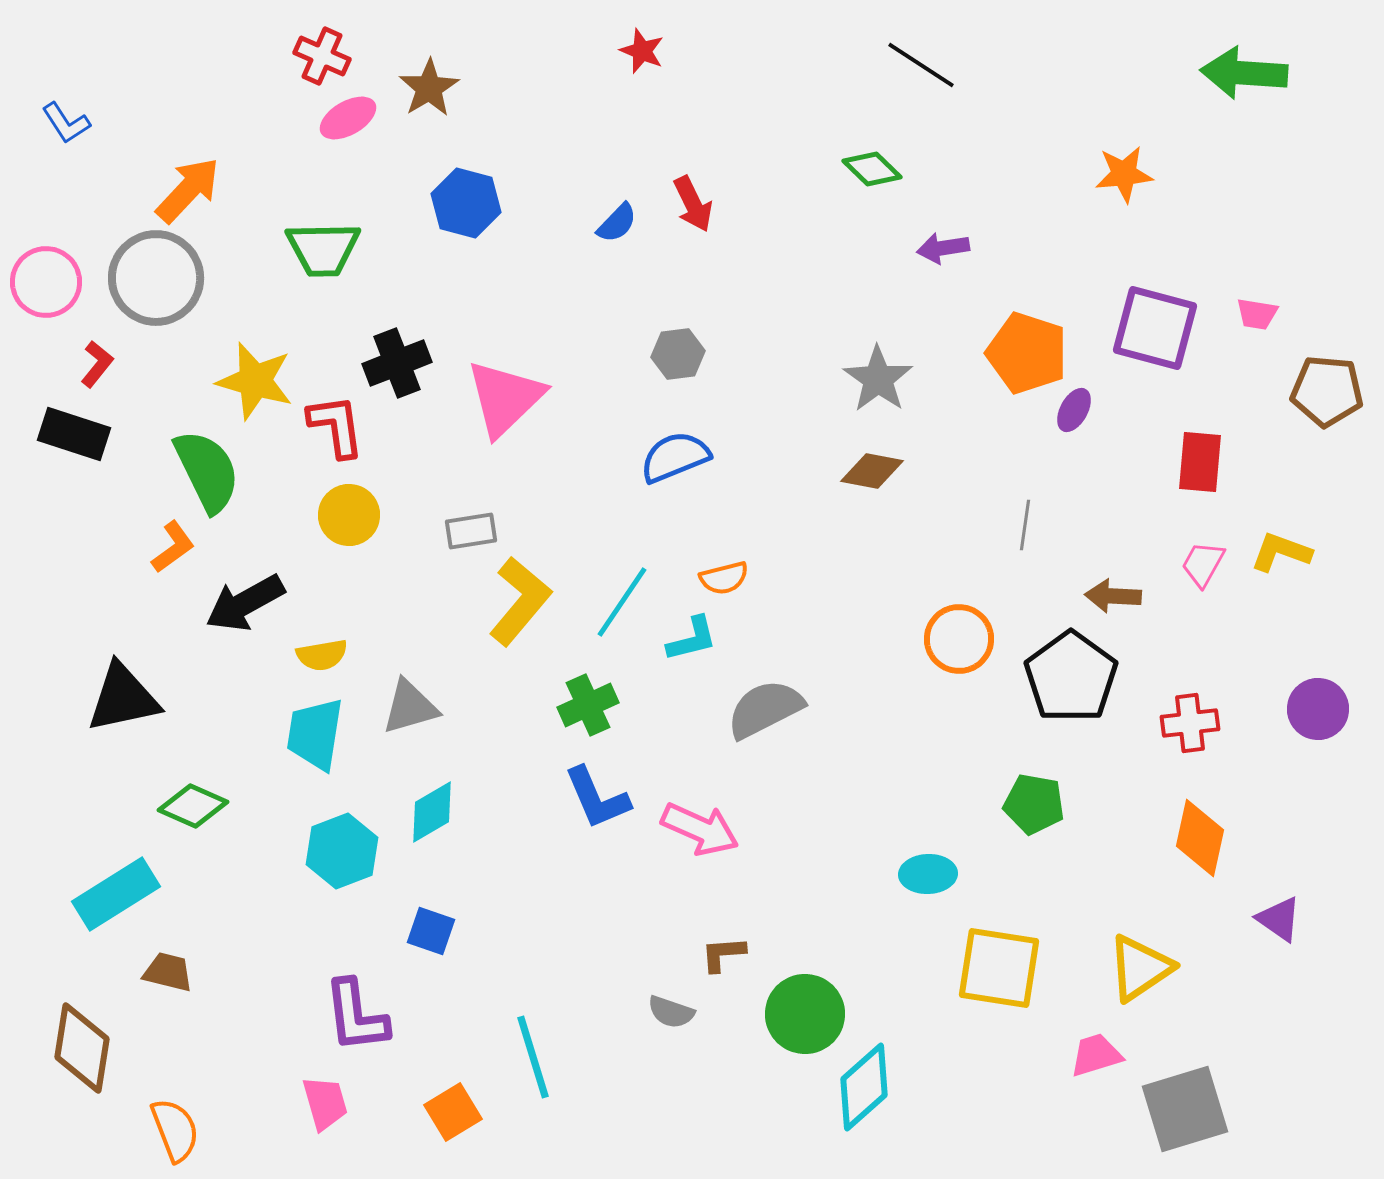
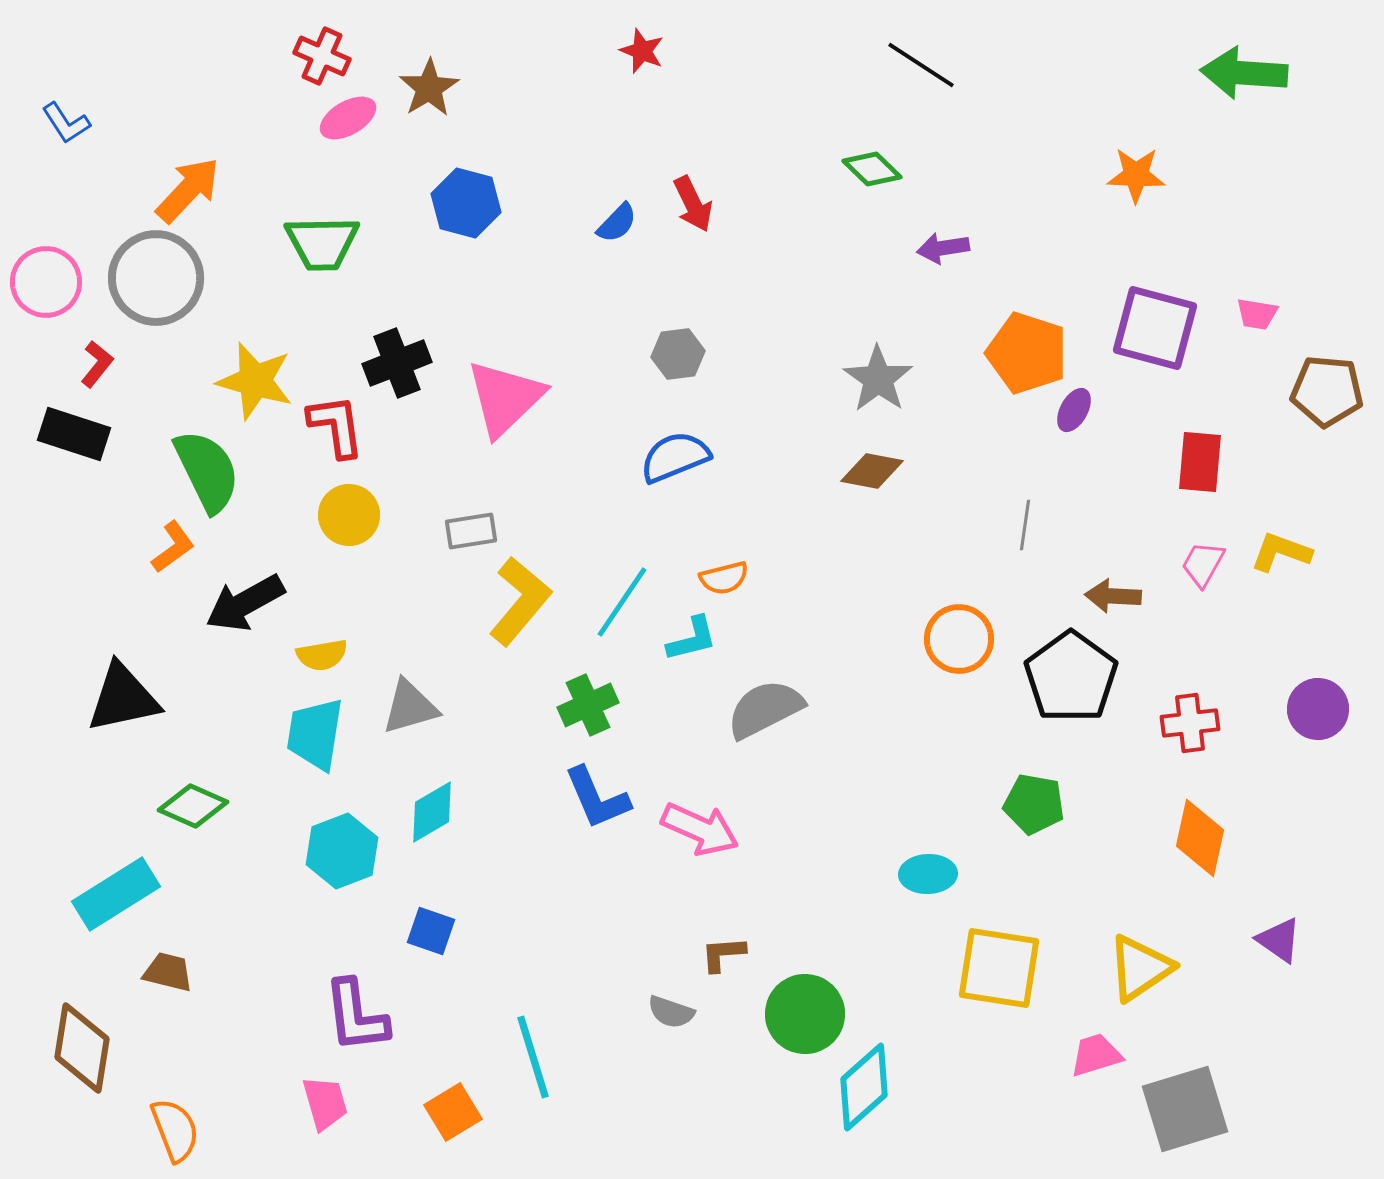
orange star at (1124, 174): moved 12 px right, 1 px down; rotated 8 degrees clockwise
green trapezoid at (323, 249): moved 1 px left, 6 px up
purple triangle at (1279, 919): moved 21 px down
